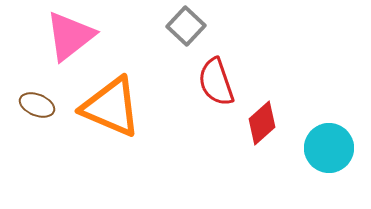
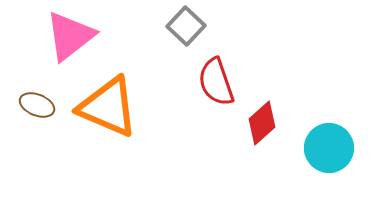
orange triangle: moved 3 px left
